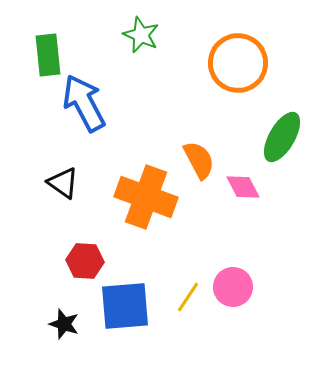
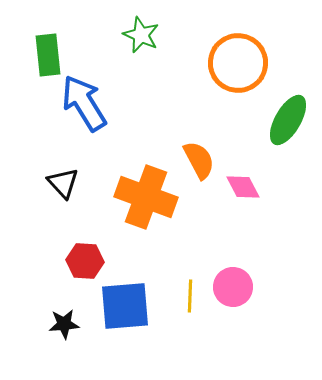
blue arrow: rotated 4 degrees counterclockwise
green ellipse: moved 6 px right, 17 px up
black triangle: rotated 12 degrees clockwise
yellow line: moved 2 px right, 1 px up; rotated 32 degrees counterclockwise
black star: rotated 24 degrees counterclockwise
